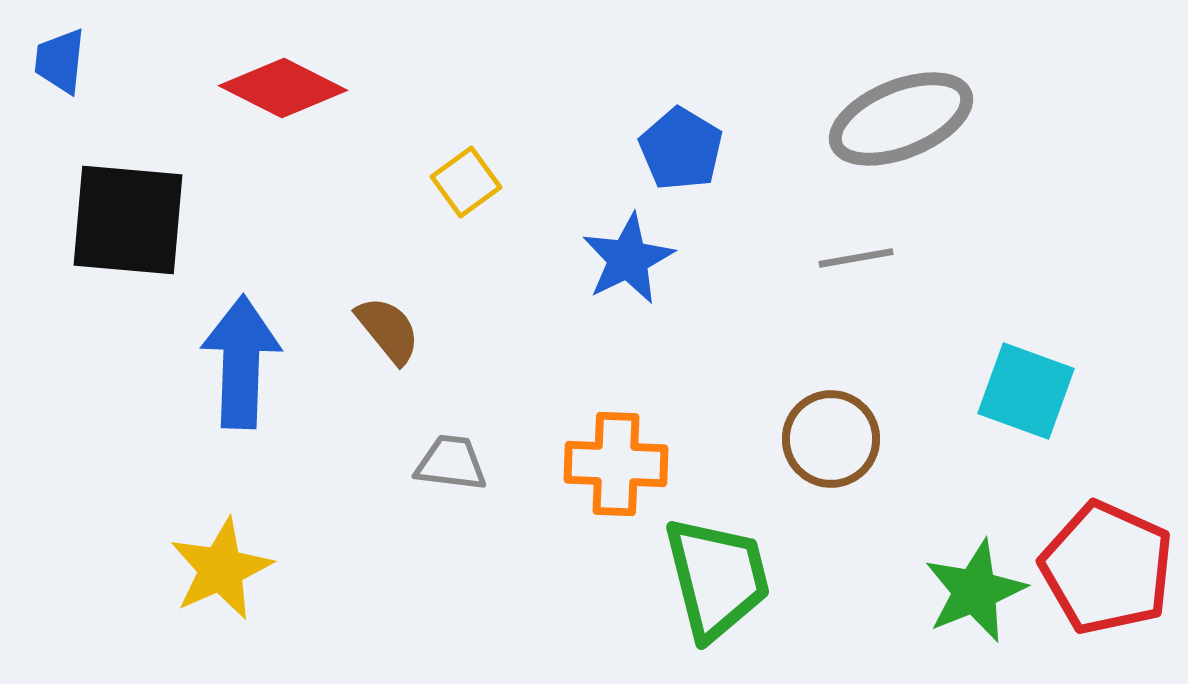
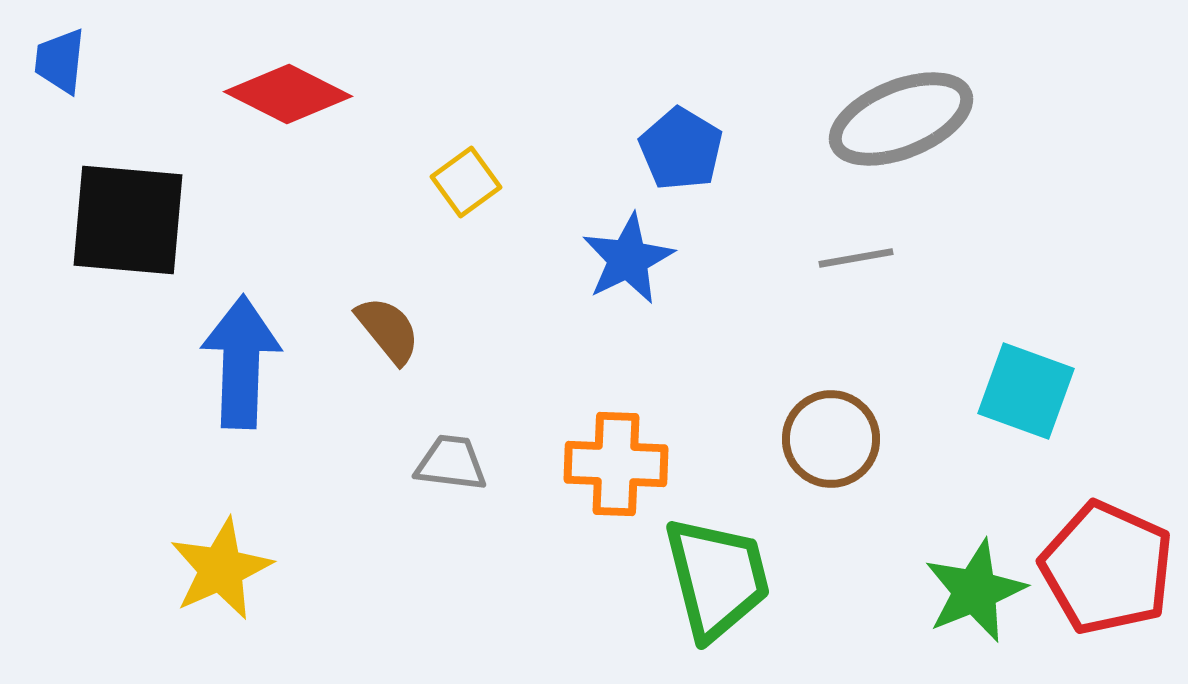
red diamond: moved 5 px right, 6 px down
